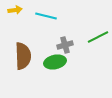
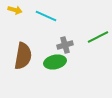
yellow arrow: rotated 24 degrees clockwise
cyan line: rotated 10 degrees clockwise
brown semicircle: rotated 12 degrees clockwise
